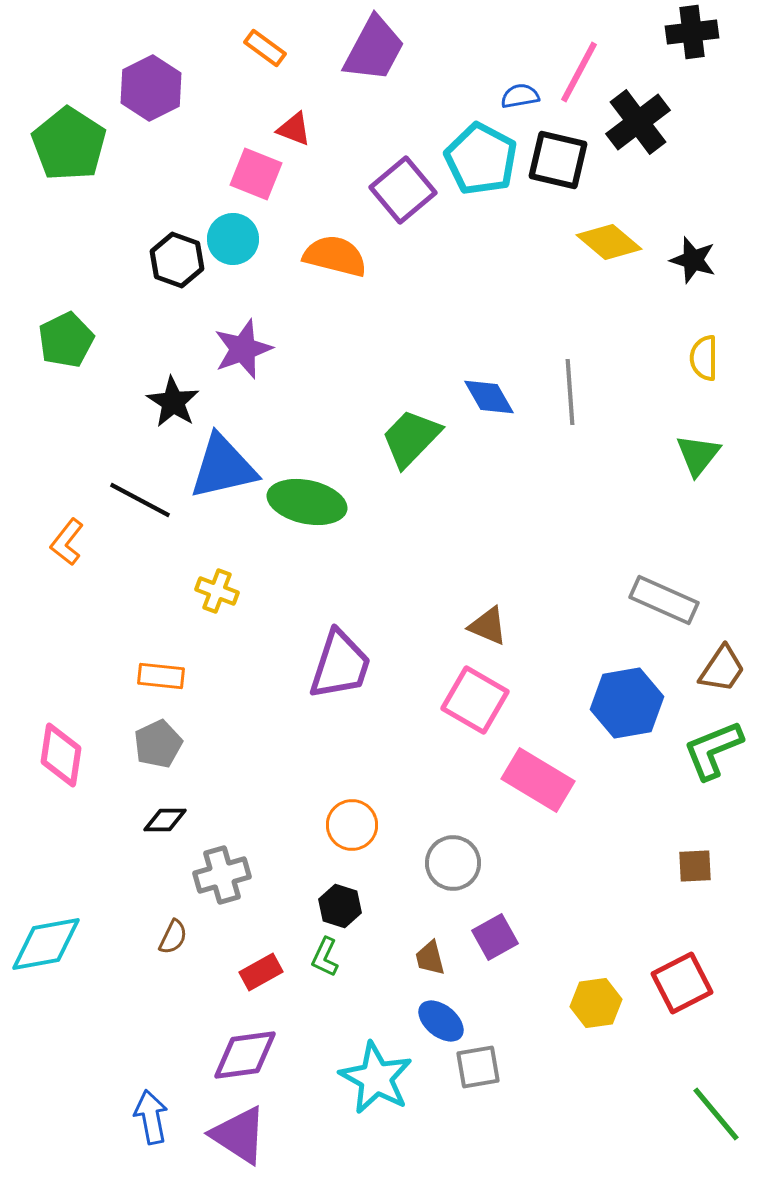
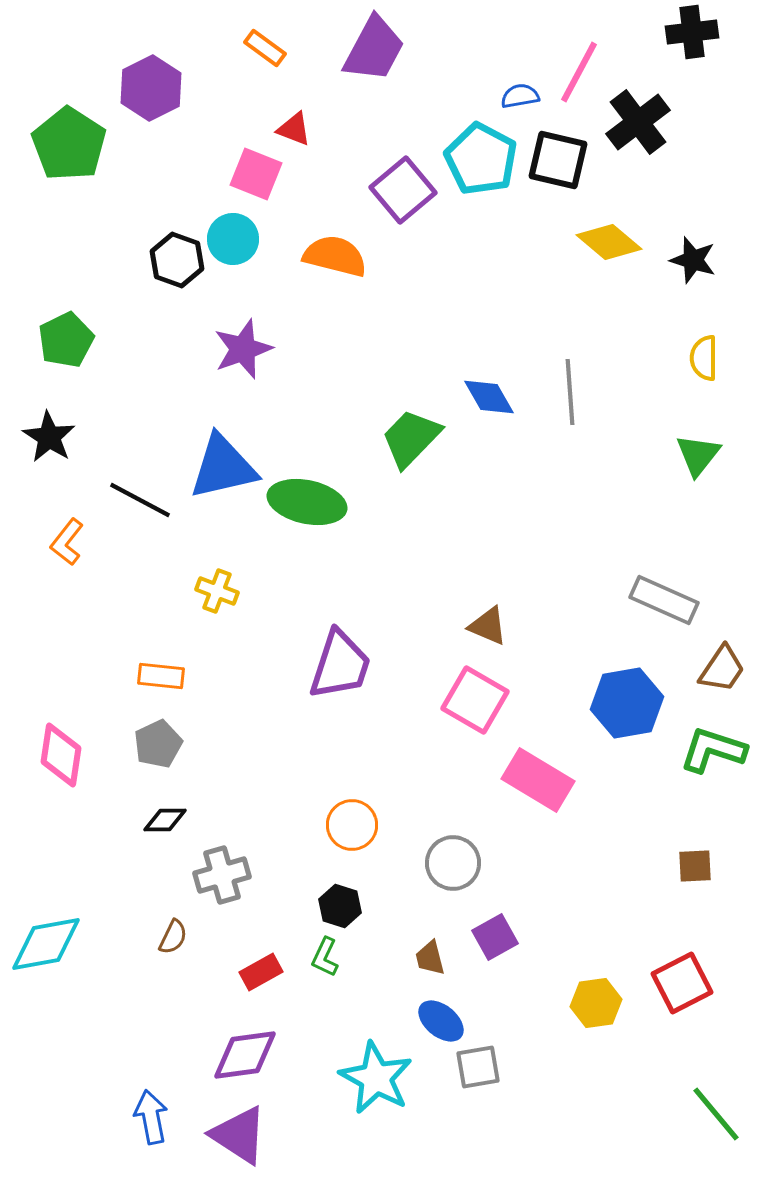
black star at (173, 402): moved 124 px left, 35 px down
green L-shape at (713, 750): rotated 40 degrees clockwise
